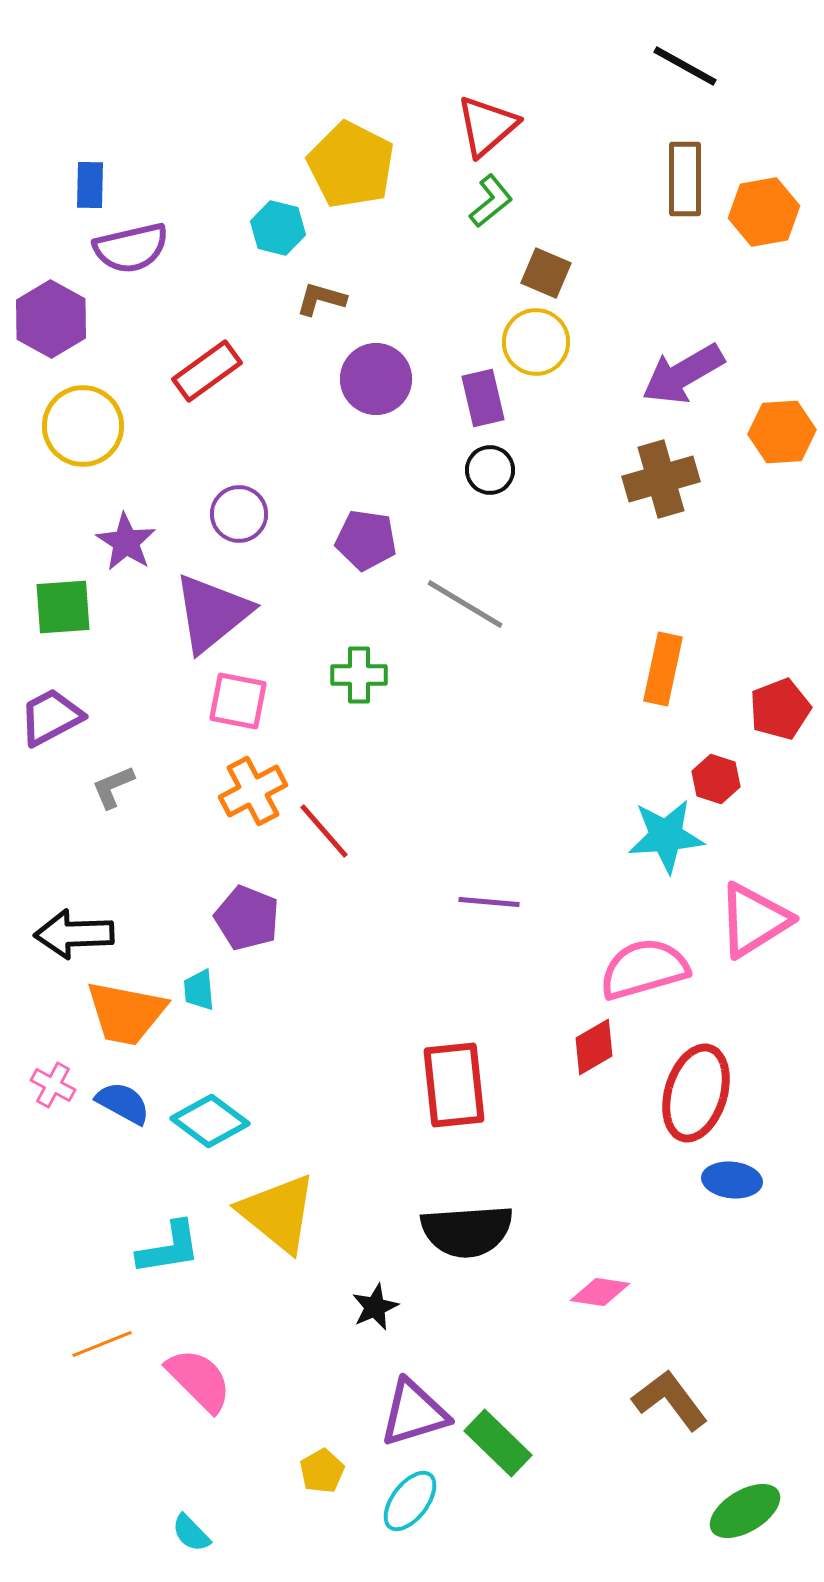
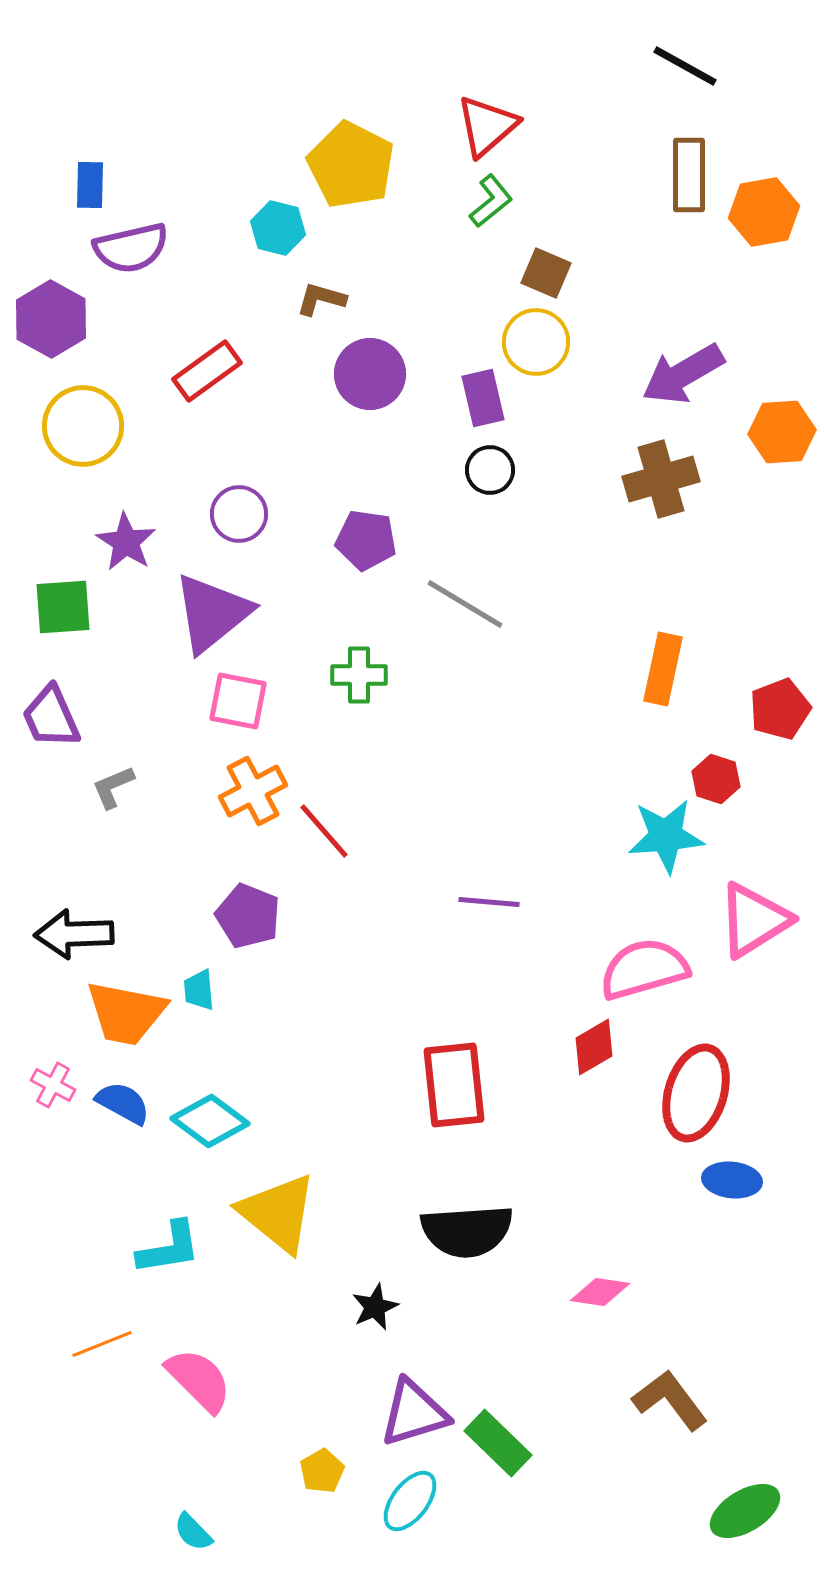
brown rectangle at (685, 179): moved 4 px right, 4 px up
purple circle at (376, 379): moved 6 px left, 5 px up
purple trapezoid at (51, 717): rotated 86 degrees counterclockwise
purple pentagon at (247, 918): moved 1 px right, 2 px up
cyan semicircle at (191, 1533): moved 2 px right, 1 px up
